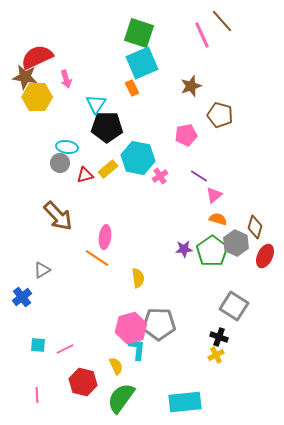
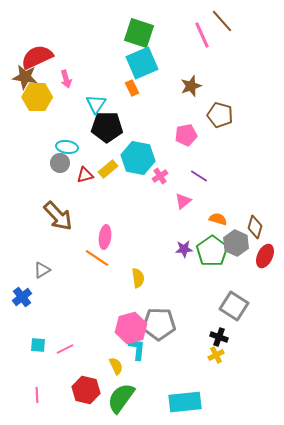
pink triangle at (214, 195): moved 31 px left, 6 px down
red hexagon at (83, 382): moved 3 px right, 8 px down
